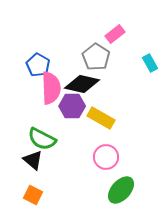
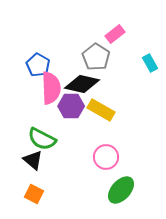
purple hexagon: moved 1 px left
yellow rectangle: moved 8 px up
orange square: moved 1 px right, 1 px up
